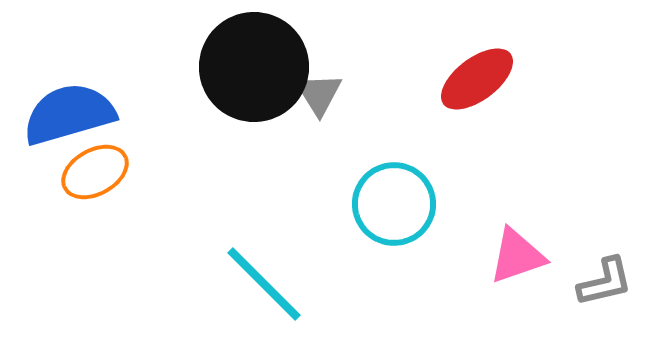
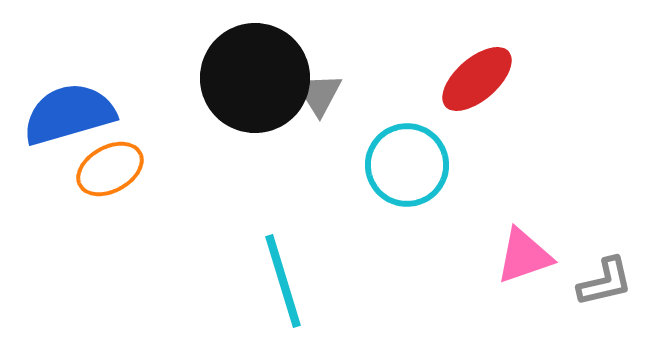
black circle: moved 1 px right, 11 px down
red ellipse: rotated 4 degrees counterclockwise
orange ellipse: moved 15 px right, 3 px up
cyan circle: moved 13 px right, 39 px up
pink triangle: moved 7 px right
cyan line: moved 19 px right, 3 px up; rotated 28 degrees clockwise
